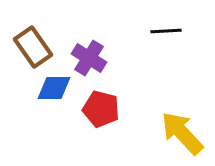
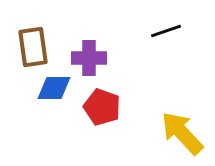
black line: rotated 16 degrees counterclockwise
brown rectangle: rotated 27 degrees clockwise
purple cross: rotated 32 degrees counterclockwise
red pentagon: moved 1 px right, 2 px up; rotated 6 degrees clockwise
